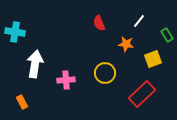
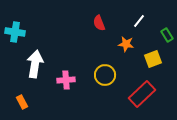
yellow circle: moved 2 px down
